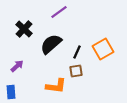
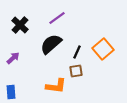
purple line: moved 2 px left, 6 px down
black cross: moved 4 px left, 4 px up
orange square: rotated 10 degrees counterclockwise
purple arrow: moved 4 px left, 8 px up
